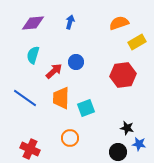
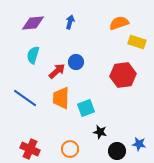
yellow rectangle: rotated 48 degrees clockwise
red arrow: moved 3 px right
black star: moved 27 px left, 4 px down
orange circle: moved 11 px down
black circle: moved 1 px left, 1 px up
